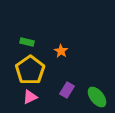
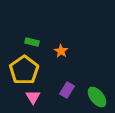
green rectangle: moved 5 px right
yellow pentagon: moved 6 px left
pink triangle: moved 3 px right; rotated 35 degrees counterclockwise
